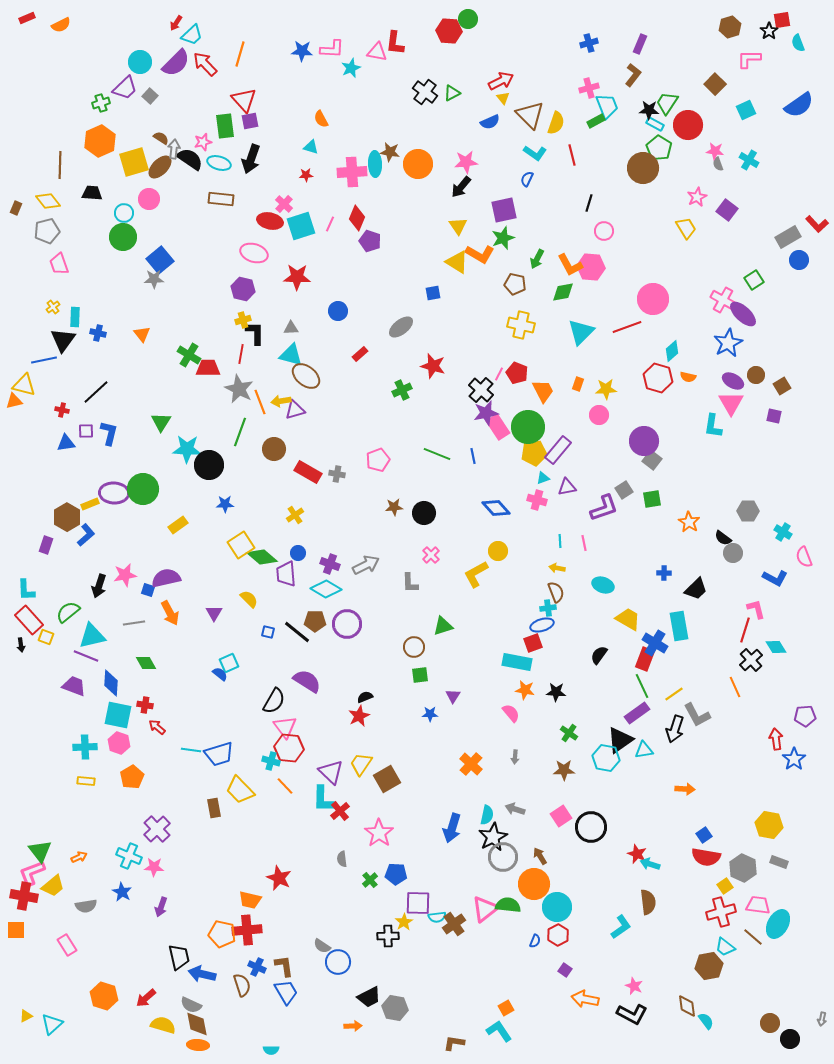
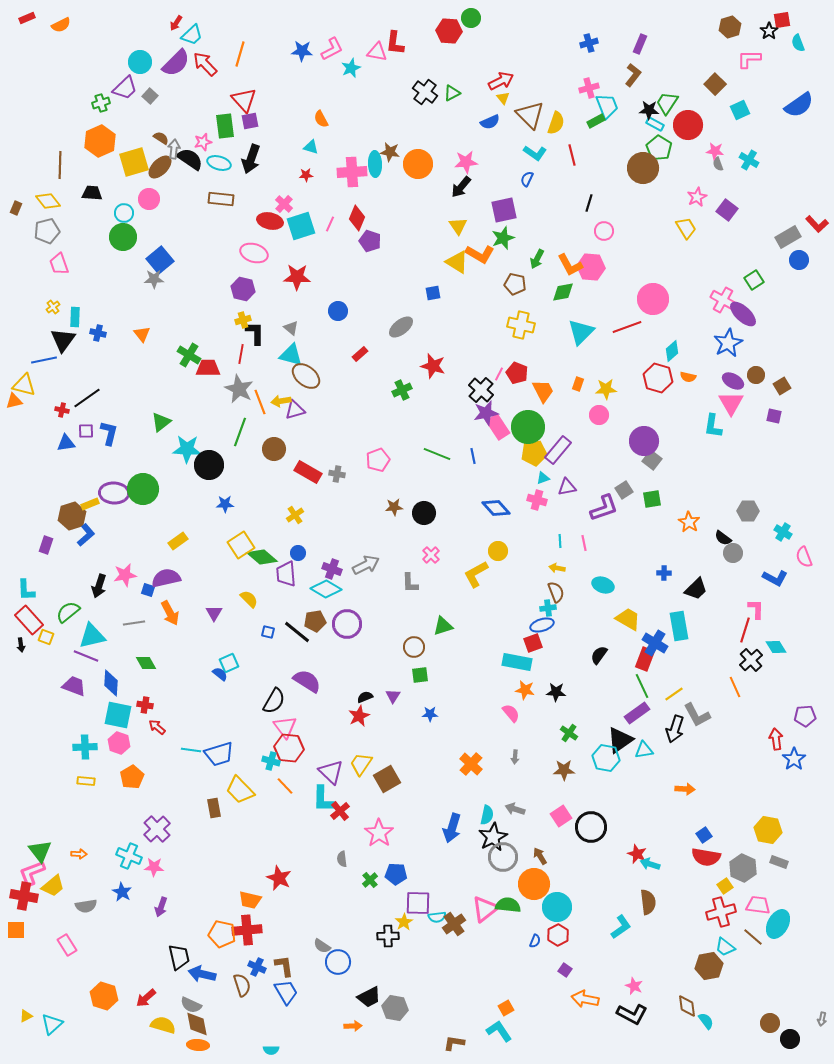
green circle at (468, 19): moved 3 px right, 1 px up
pink L-shape at (332, 49): rotated 30 degrees counterclockwise
cyan square at (746, 110): moved 6 px left
gray triangle at (291, 328): rotated 42 degrees clockwise
black line at (96, 392): moved 9 px left, 6 px down; rotated 8 degrees clockwise
green triangle at (161, 422): rotated 20 degrees clockwise
brown hexagon at (67, 517): moved 5 px right, 1 px up; rotated 12 degrees clockwise
yellow rectangle at (178, 525): moved 16 px down
purple cross at (330, 564): moved 2 px right, 5 px down
pink L-shape at (756, 609): rotated 15 degrees clockwise
brown pentagon at (315, 621): rotated 10 degrees counterclockwise
purple triangle at (453, 696): moved 60 px left
yellow hexagon at (769, 825): moved 1 px left, 5 px down
orange arrow at (79, 857): moved 3 px up; rotated 28 degrees clockwise
